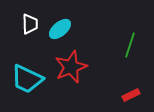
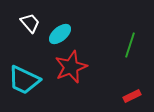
white trapezoid: moved 1 px up; rotated 40 degrees counterclockwise
cyan ellipse: moved 5 px down
cyan trapezoid: moved 3 px left, 1 px down
red rectangle: moved 1 px right, 1 px down
